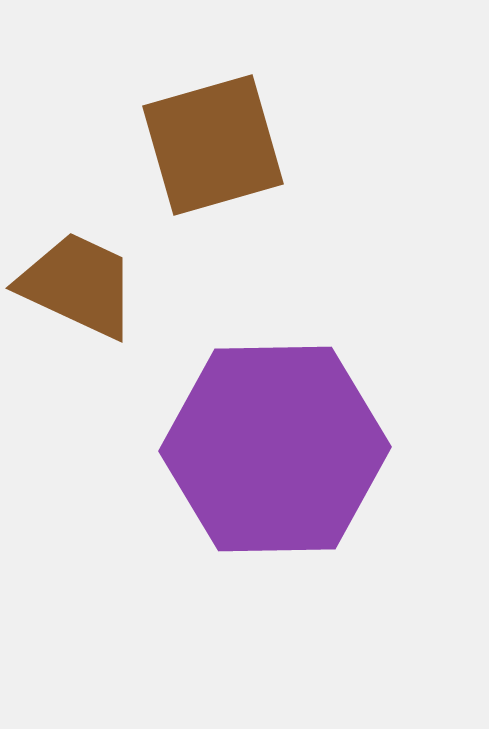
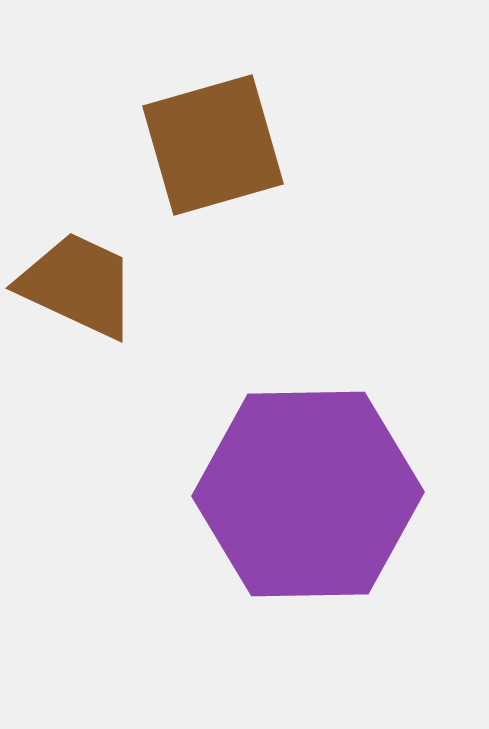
purple hexagon: moved 33 px right, 45 px down
